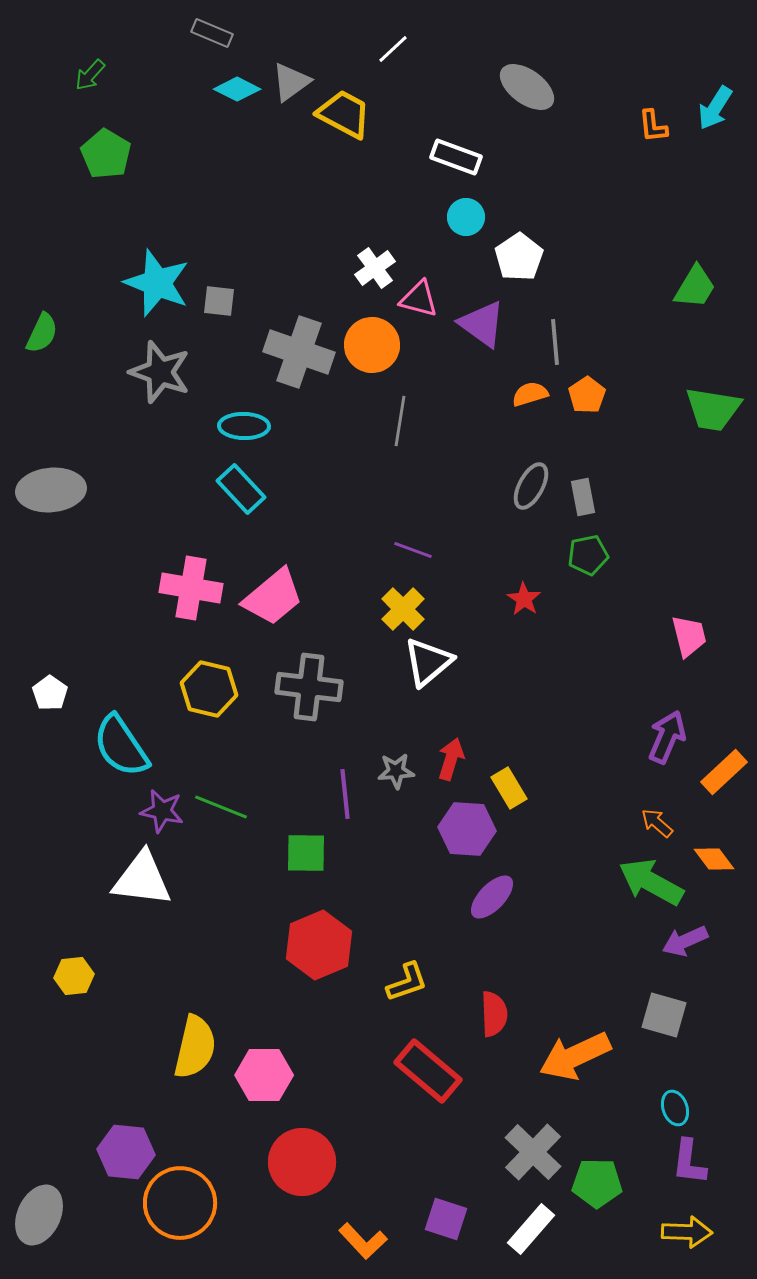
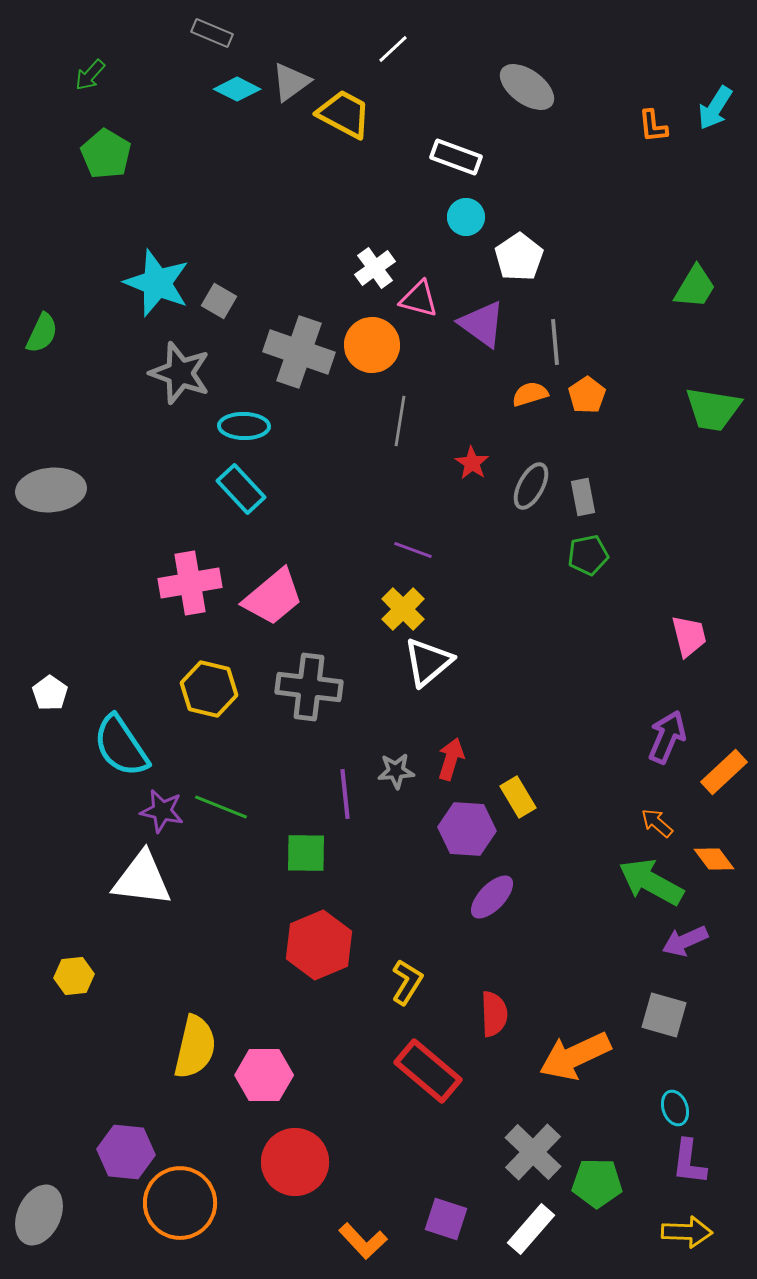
gray square at (219, 301): rotated 24 degrees clockwise
gray star at (160, 372): moved 20 px right, 1 px down
pink cross at (191, 588): moved 1 px left, 5 px up; rotated 20 degrees counterclockwise
red star at (524, 599): moved 52 px left, 136 px up
yellow rectangle at (509, 788): moved 9 px right, 9 px down
yellow L-shape at (407, 982): rotated 39 degrees counterclockwise
red circle at (302, 1162): moved 7 px left
